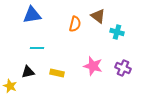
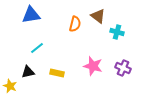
blue triangle: moved 1 px left
cyan line: rotated 40 degrees counterclockwise
